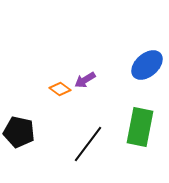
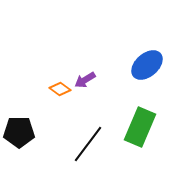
green rectangle: rotated 12 degrees clockwise
black pentagon: rotated 12 degrees counterclockwise
